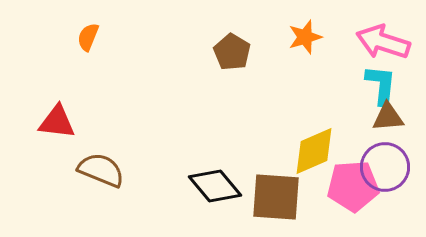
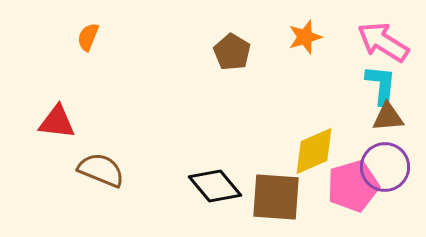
pink arrow: rotated 14 degrees clockwise
pink pentagon: rotated 12 degrees counterclockwise
